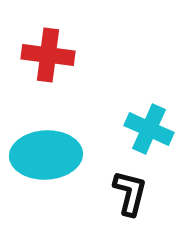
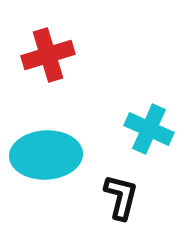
red cross: rotated 24 degrees counterclockwise
black L-shape: moved 9 px left, 4 px down
